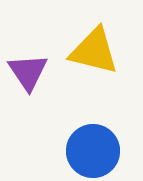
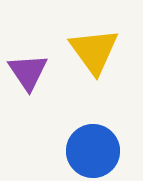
yellow triangle: rotated 40 degrees clockwise
